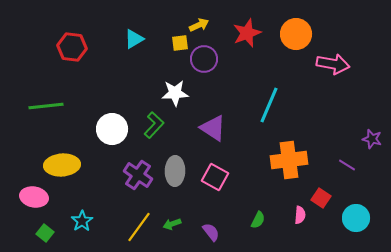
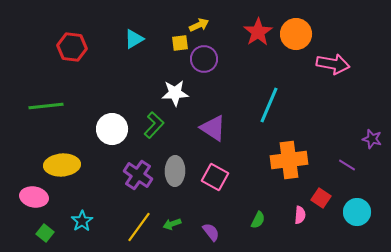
red star: moved 11 px right, 1 px up; rotated 12 degrees counterclockwise
cyan circle: moved 1 px right, 6 px up
